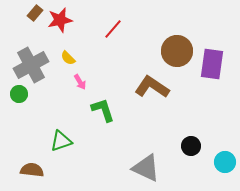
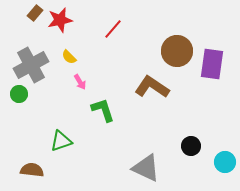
yellow semicircle: moved 1 px right, 1 px up
